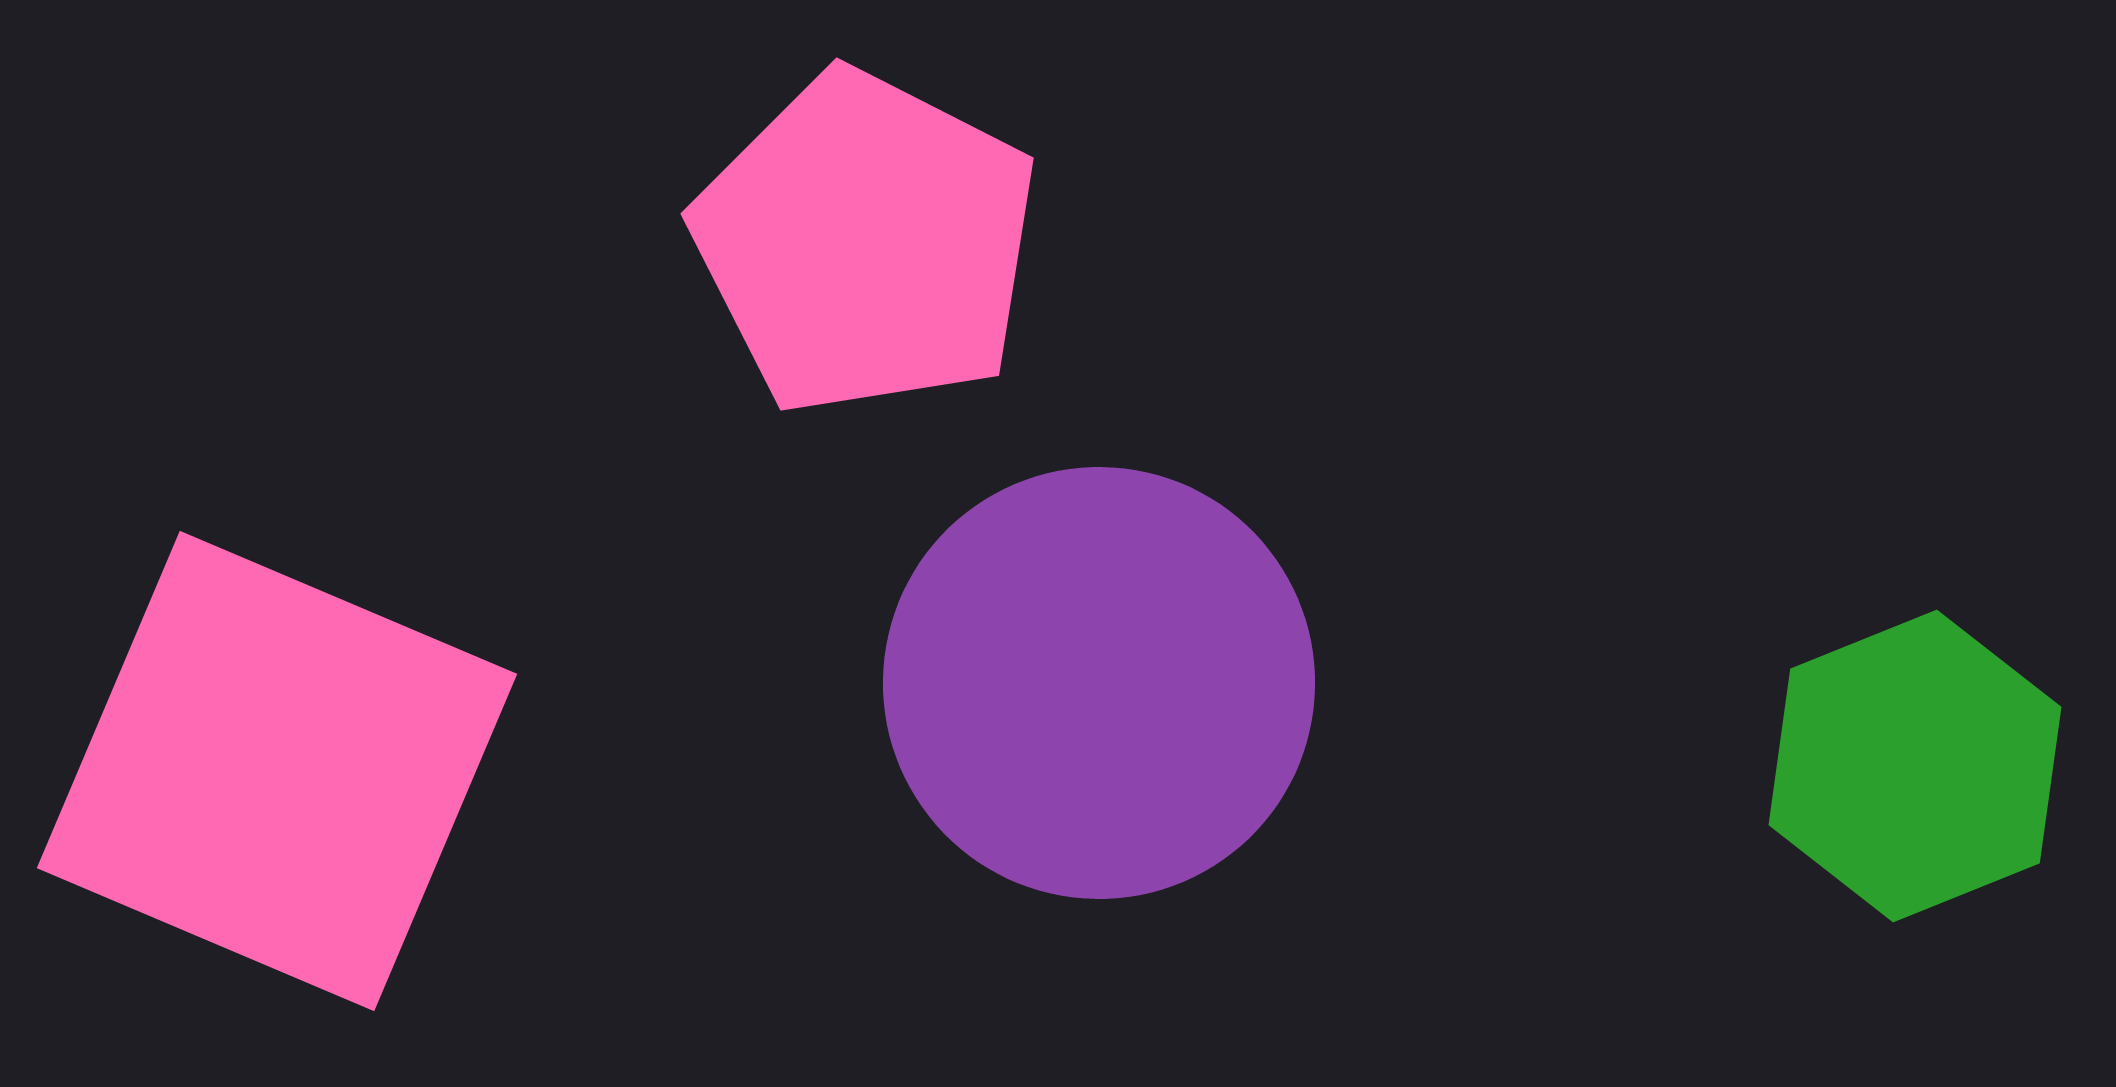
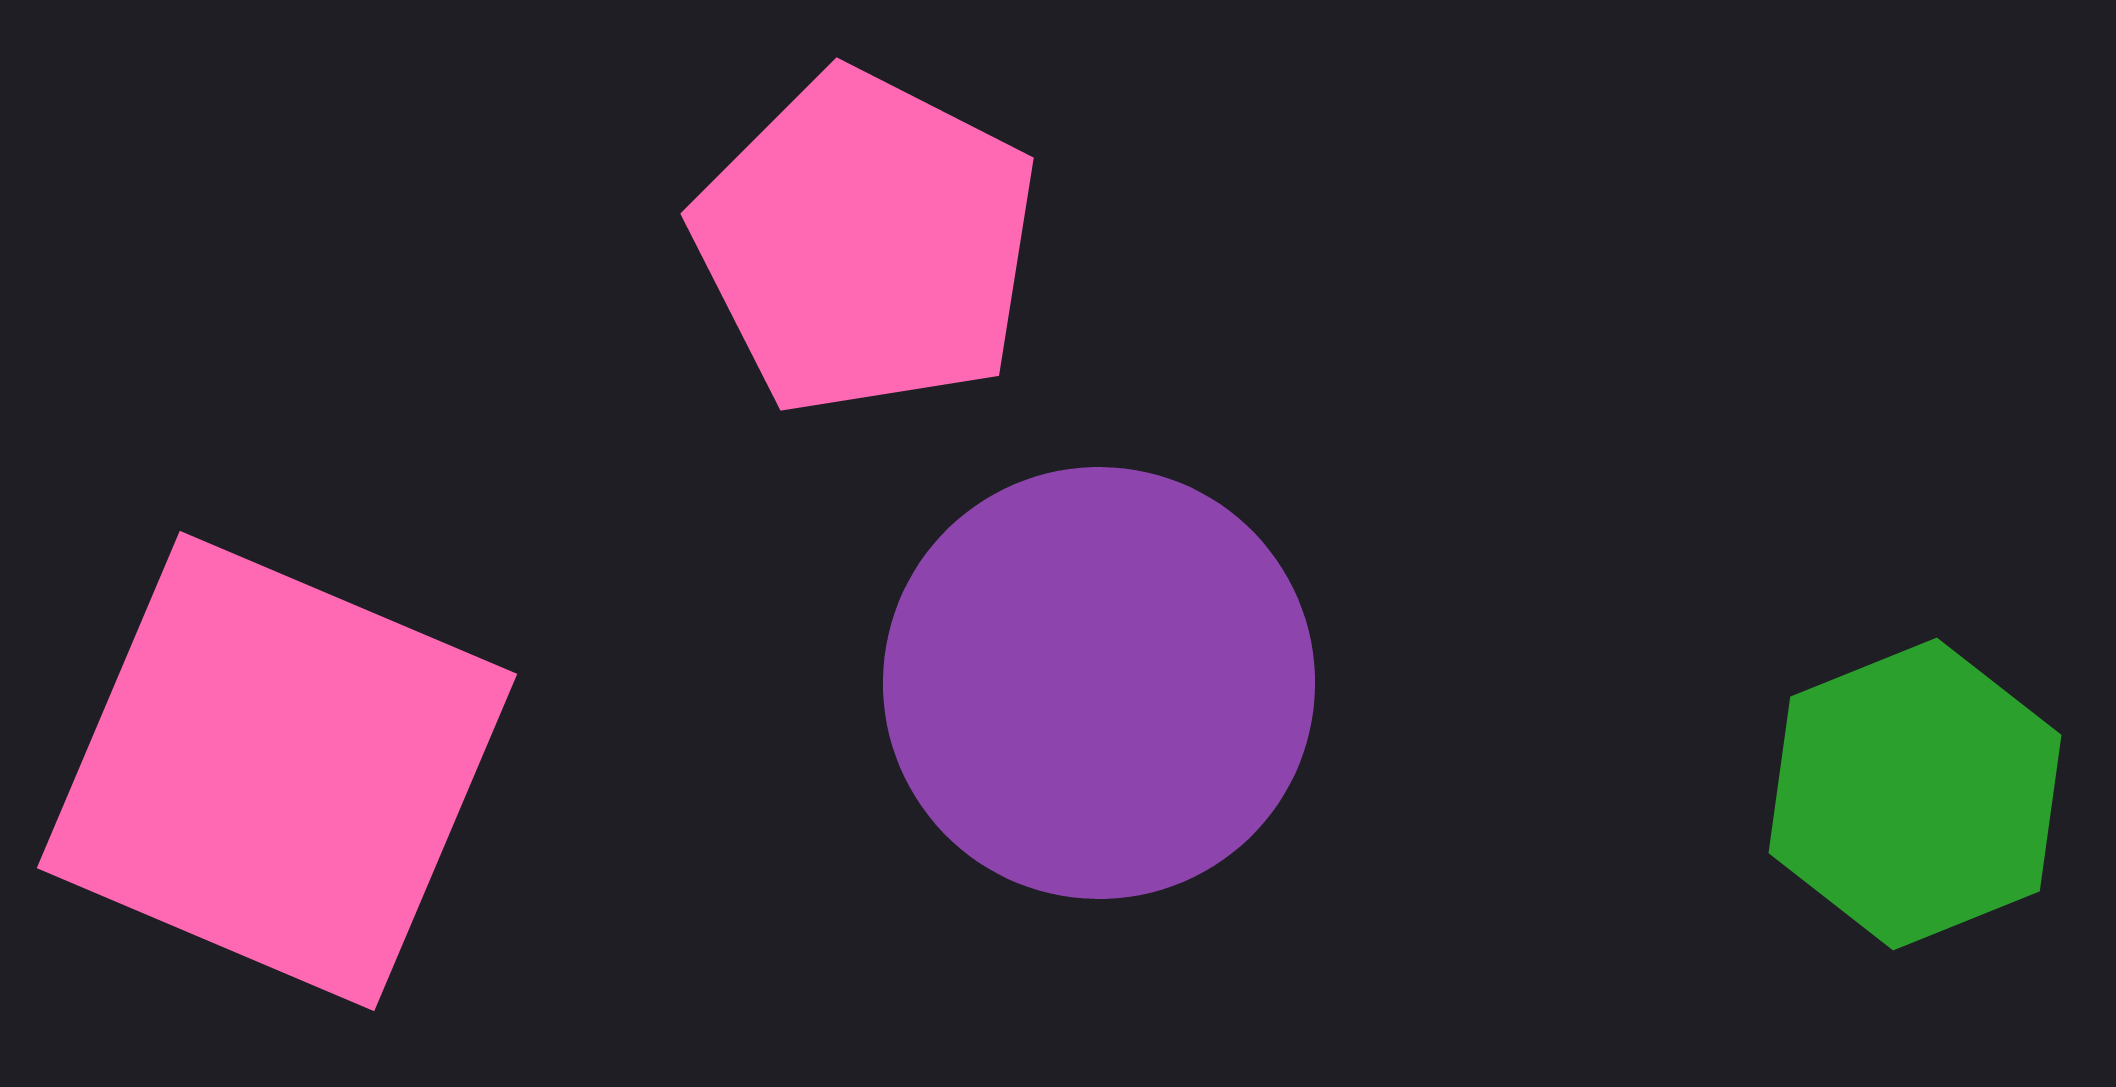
green hexagon: moved 28 px down
